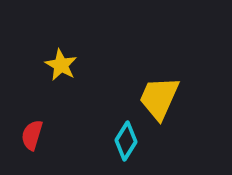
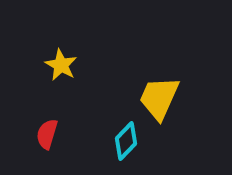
red semicircle: moved 15 px right, 1 px up
cyan diamond: rotated 12 degrees clockwise
